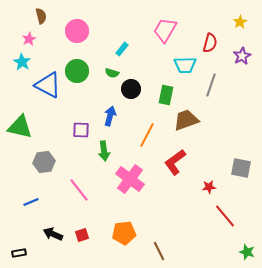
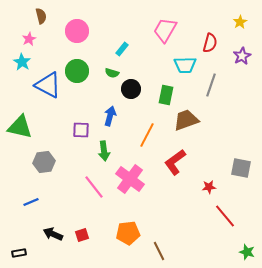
pink line: moved 15 px right, 3 px up
orange pentagon: moved 4 px right
